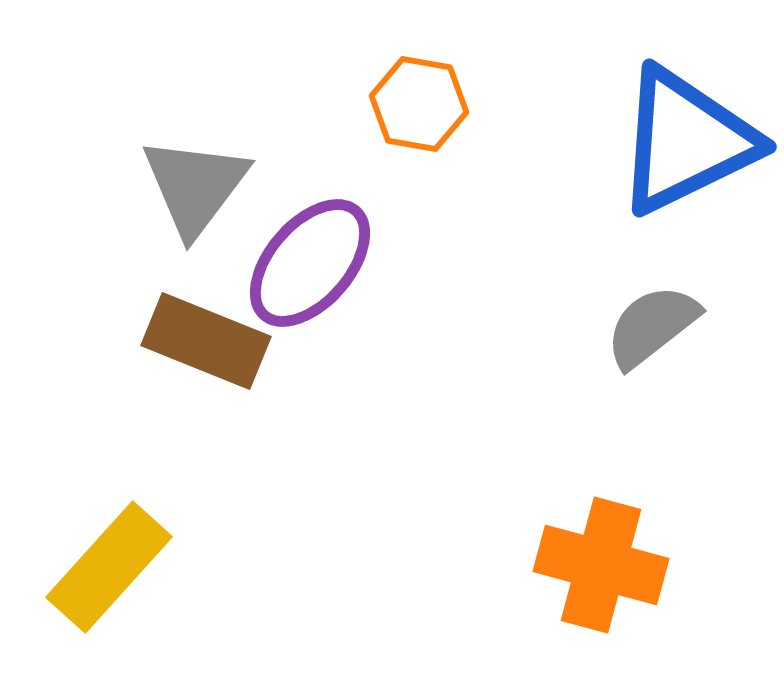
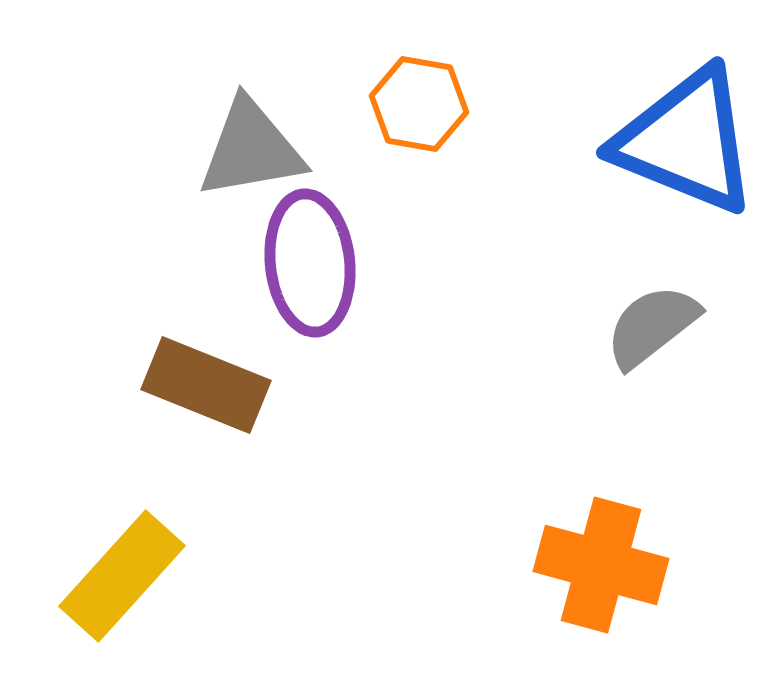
blue triangle: rotated 48 degrees clockwise
gray triangle: moved 56 px right, 37 px up; rotated 43 degrees clockwise
purple ellipse: rotated 47 degrees counterclockwise
brown rectangle: moved 44 px down
yellow rectangle: moved 13 px right, 9 px down
